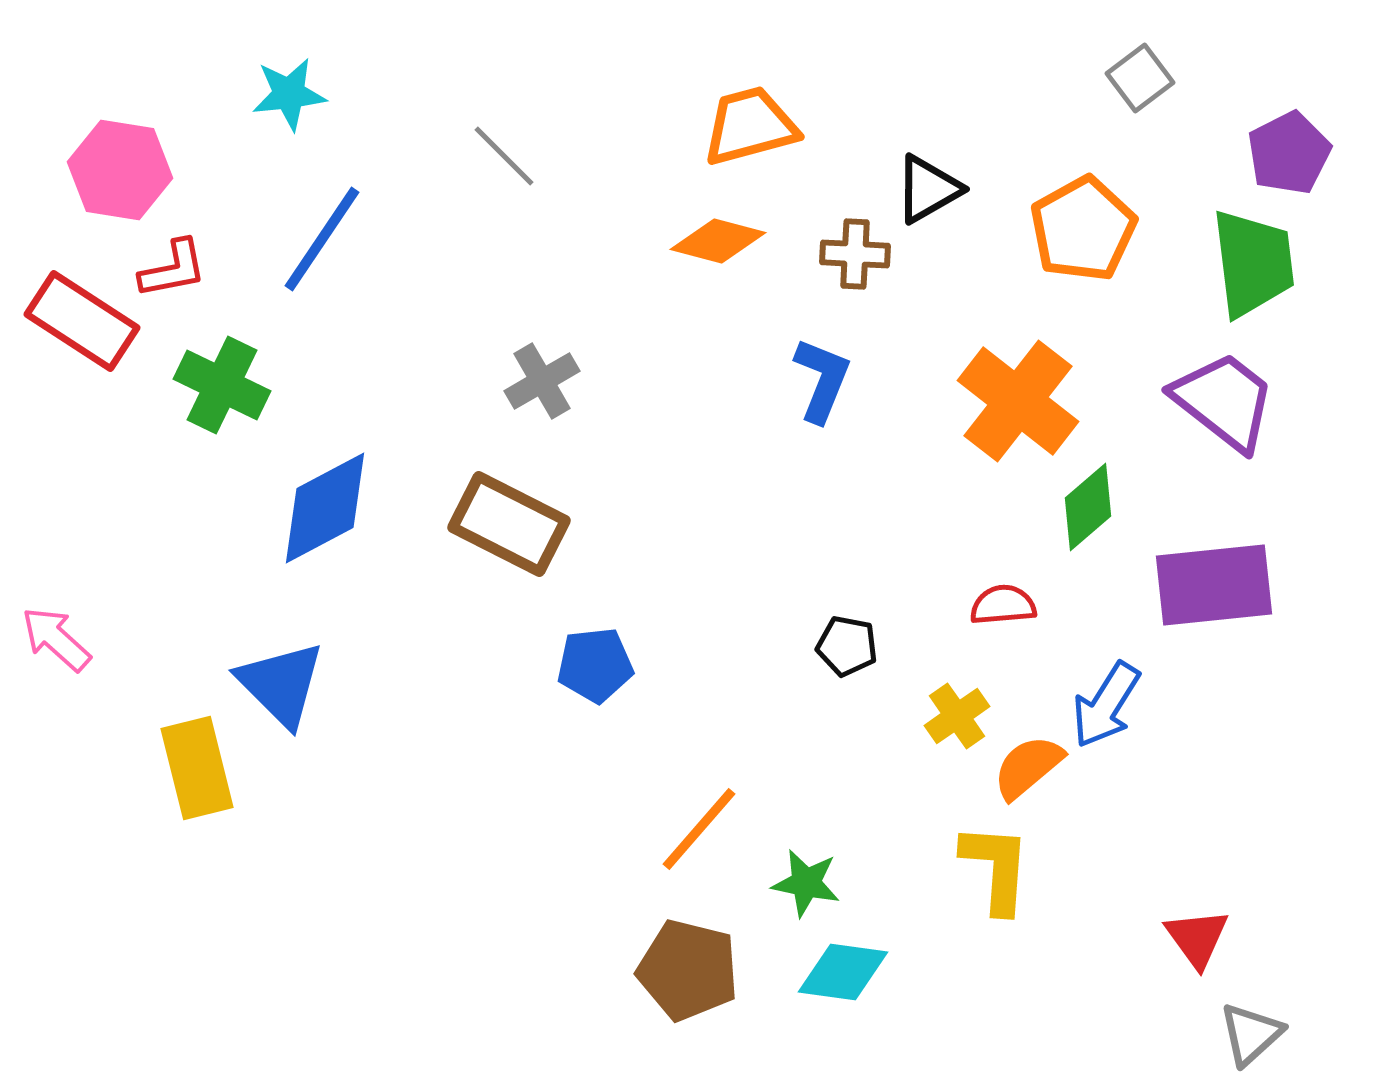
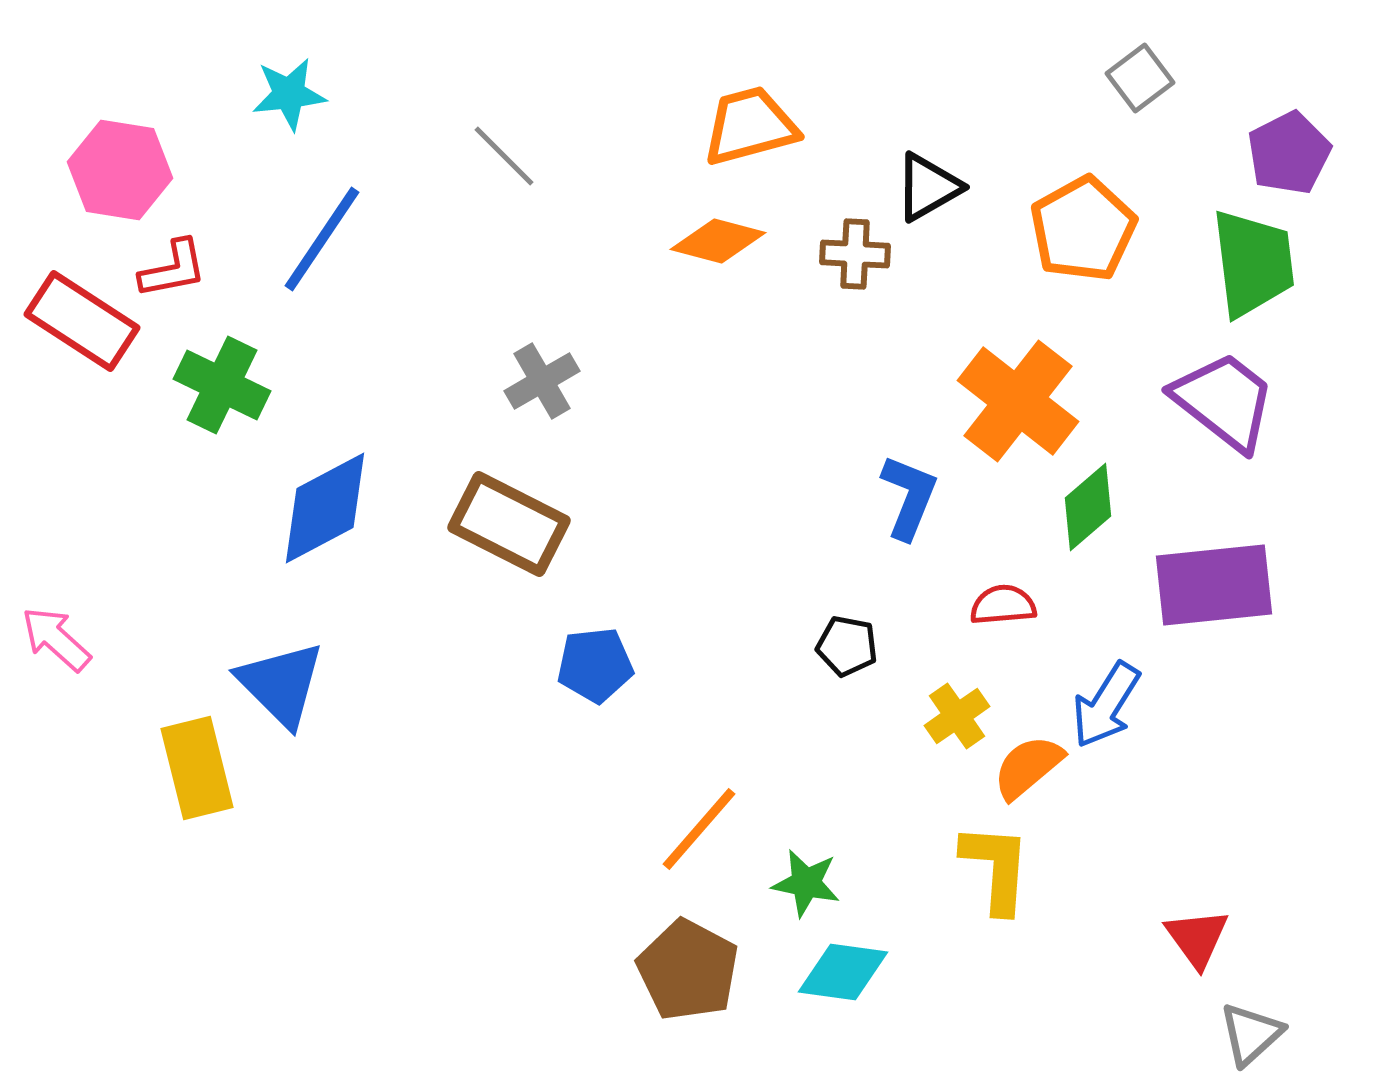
black triangle: moved 2 px up
blue L-shape: moved 87 px right, 117 px down
brown pentagon: rotated 14 degrees clockwise
